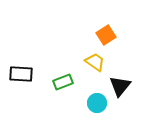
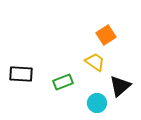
black triangle: rotated 10 degrees clockwise
